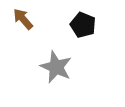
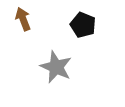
brown arrow: rotated 20 degrees clockwise
